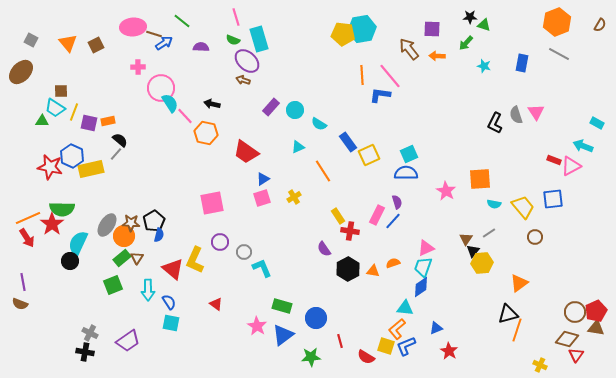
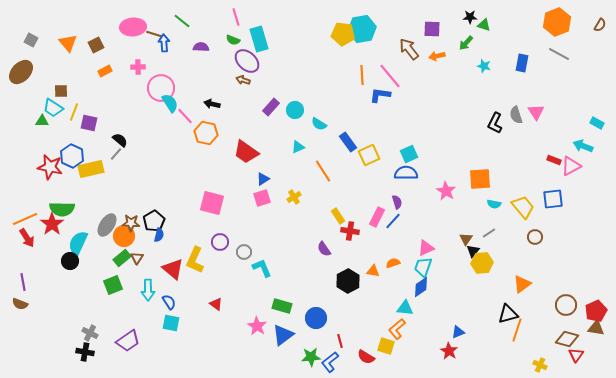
blue arrow at (164, 43): rotated 60 degrees counterclockwise
orange arrow at (437, 56): rotated 14 degrees counterclockwise
cyan trapezoid at (55, 108): moved 2 px left
orange rectangle at (108, 121): moved 3 px left, 50 px up; rotated 16 degrees counterclockwise
pink square at (212, 203): rotated 25 degrees clockwise
pink rectangle at (377, 215): moved 2 px down
orange line at (28, 218): moved 3 px left, 1 px down
black hexagon at (348, 269): moved 12 px down
orange triangle at (519, 283): moved 3 px right, 1 px down
brown circle at (575, 312): moved 9 px left, 7 px up
blue triangle at (436, 328): moved 22 px right, 4 px down
blue L-shape at (406, 346): moved 76 px left, 16 px down; rotated 15 degrees counterclockwise
